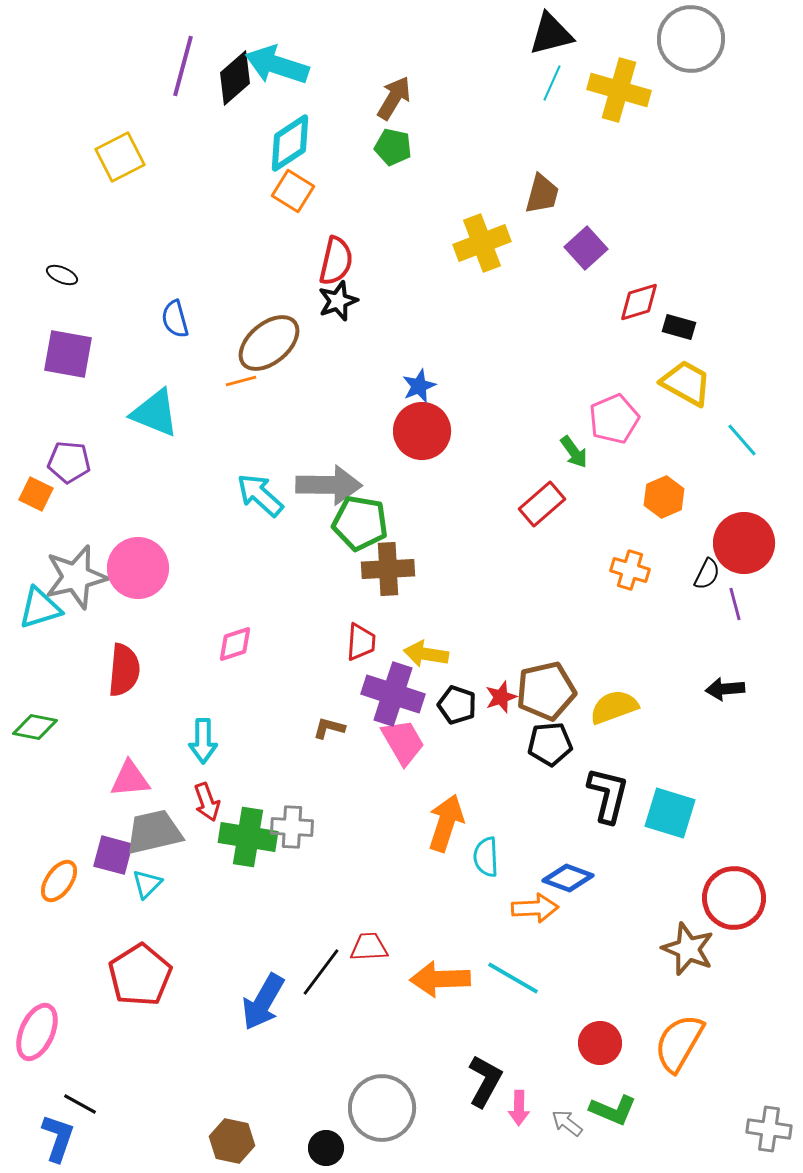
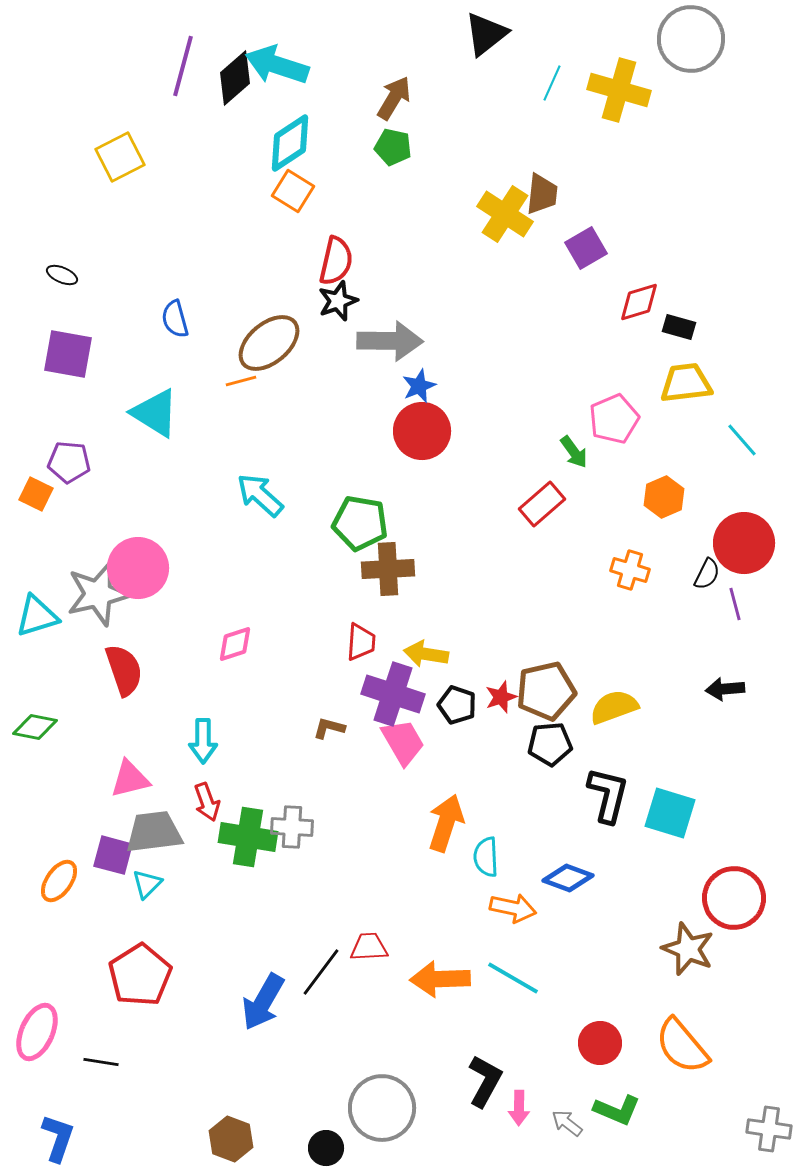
black triangle at (551, 34): moved 65 px left; rotated 24 degrees counterclockwise
brown trapezoid at (542, 194): rotated 9 degrees counterclockwise
yellow cross at (482, 243): moved 23 px right, 29 px up; rotated 36 degrees counterclockwise
purple square at (586, 248): rotated 12 degrees clockwise
yellow trapezoid at (686, 383): rotated 36 degrees counterclockwise
cyan triangle at (155, 413): rotated 10 degrees clockwise
gray arrow at (329, 485): moved 61 px right, 144 px up
gray star at (76, 577): moved 22 px right, 17 px down
cyan triangle at (40, 608): moved 3 px left, 8 px down
red semicircle at (124, 670): rotated 24 degrees counterclockwise
pink triangle at (130, 779): rotated 9 degrees counterclockwise
gray trapezoid at (154, 832): rotated 6 degrees clockwise
orange arrow at (535, 908): moved 22 px left; rotated 15 degrees clockwise
orange semicircle at (679, 1043): moved 3 px right, 3 px down; rotated 70 degrees counterclockwise
black line at (80, 1104): moved 21 px right, 42 px up; rotated 20 degrees counterclockwise
green L-shape at (613, 1110): moved 4 px right
brown hexagon at (232, 1141): moved 1 px left, 2 px up; rotated 9 degrees clockwise
